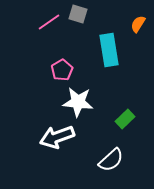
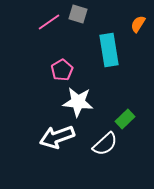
white semicircle: moved 6 px left, 16 px up
